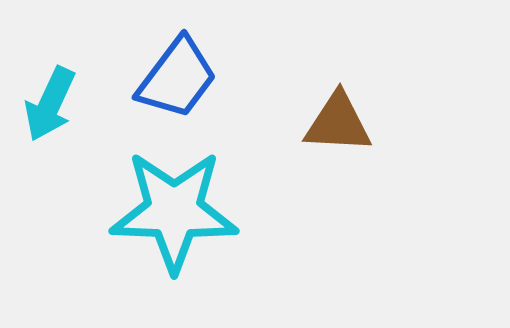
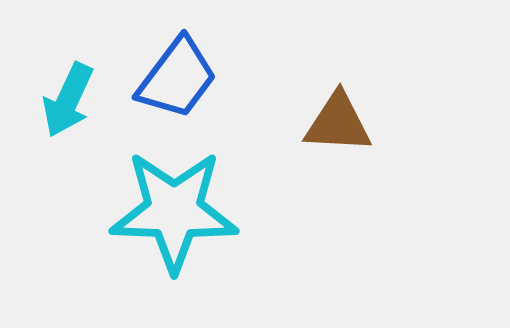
cyan arrow: moved 18 px right, 4 px up
